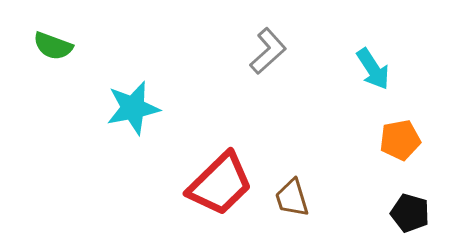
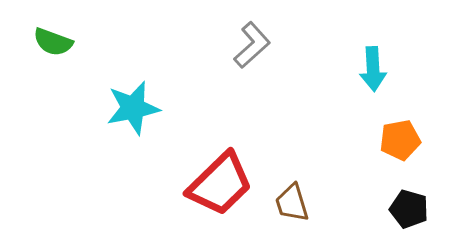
green semicircle: moved 4 px up
gray L-shape: moved 16 px left, 6 px up
cyan arrow: rotated 30 degrees clockwise
brown trapezoid: moved 5 px down
black pentagon: moved 1 px left, 4 px up
